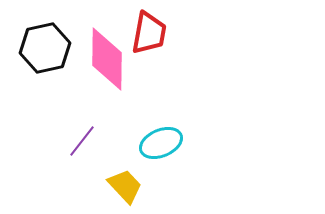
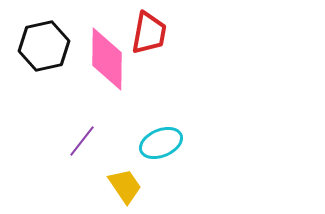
black hexagon: moved 1 px left, 2 px up
yellow trapezoid: rotated 9 degrees clockwise
